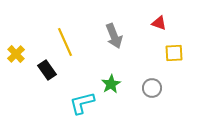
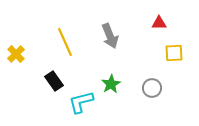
red triangle: rotated 21 degrees counterclockwise
gray arrow: moved 4 px left
black rectangle: moved 7 px right, 11 px down
cyan L-shape: moved 1 px left, 1 px up
